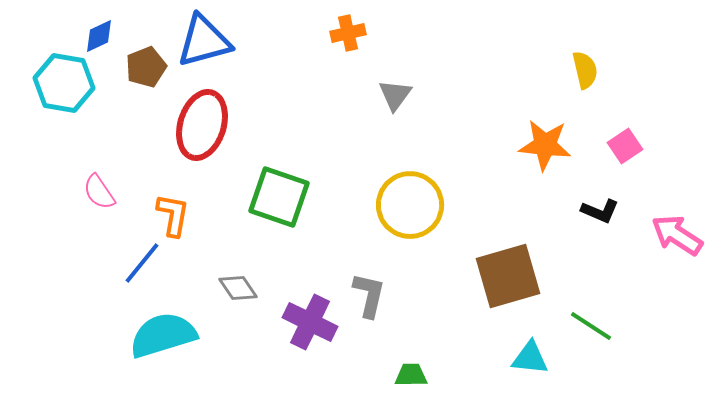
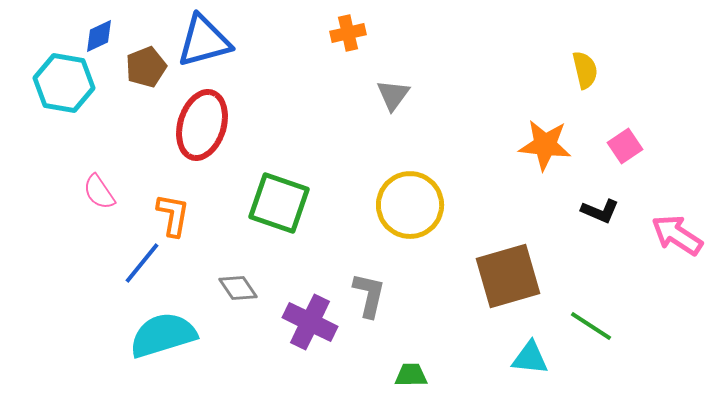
gray triangle: moved 2 px left
green square: moved 6 px down
